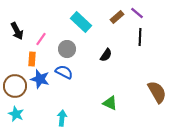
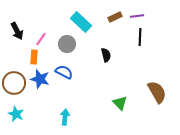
purple line: moved 3 px down; rotated 48 degrees counterclockwise
brown rectangle: moved 2 px left; rotated 16 degrees clockwise
gray circle: moved 5 px up
black semicircle: rotated 48 degrees counterclockwise
orange rectangle: moved 2 px right, 2 px up
brown circle: moved 1 px left, 3 px up
green triangle: moved 10 px right; rotated 21 degrees clockwise
cyan arrow: moved 3 px right, 1 px up
